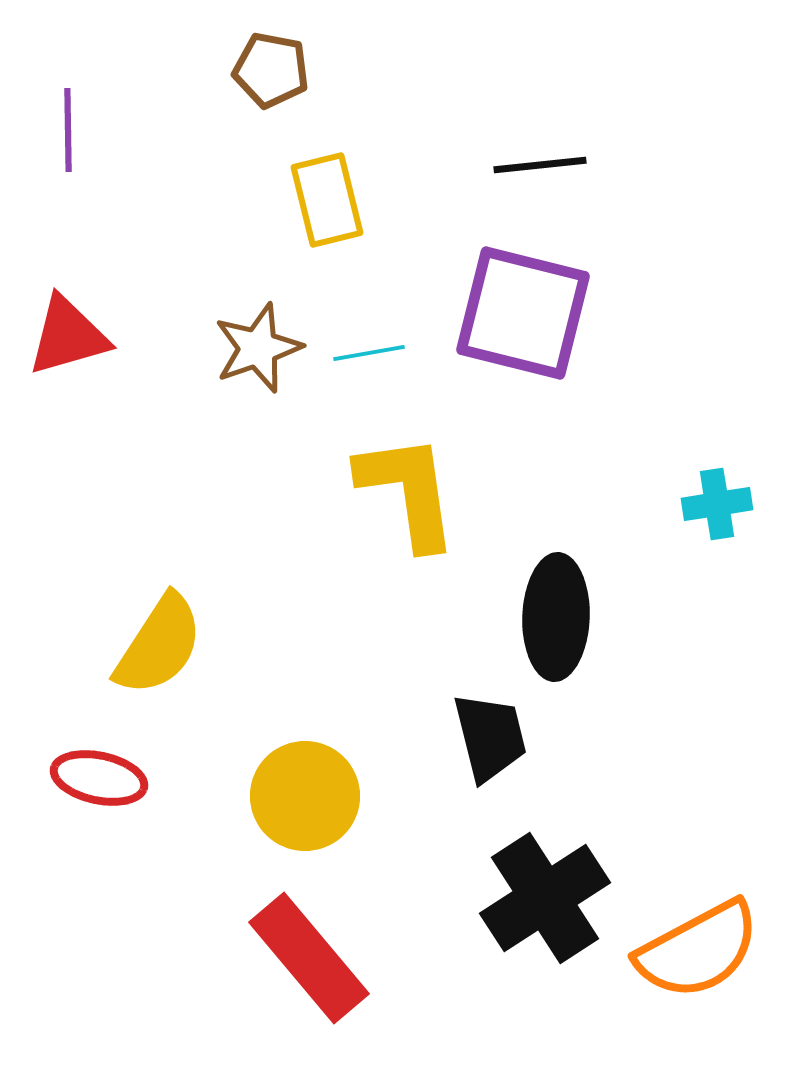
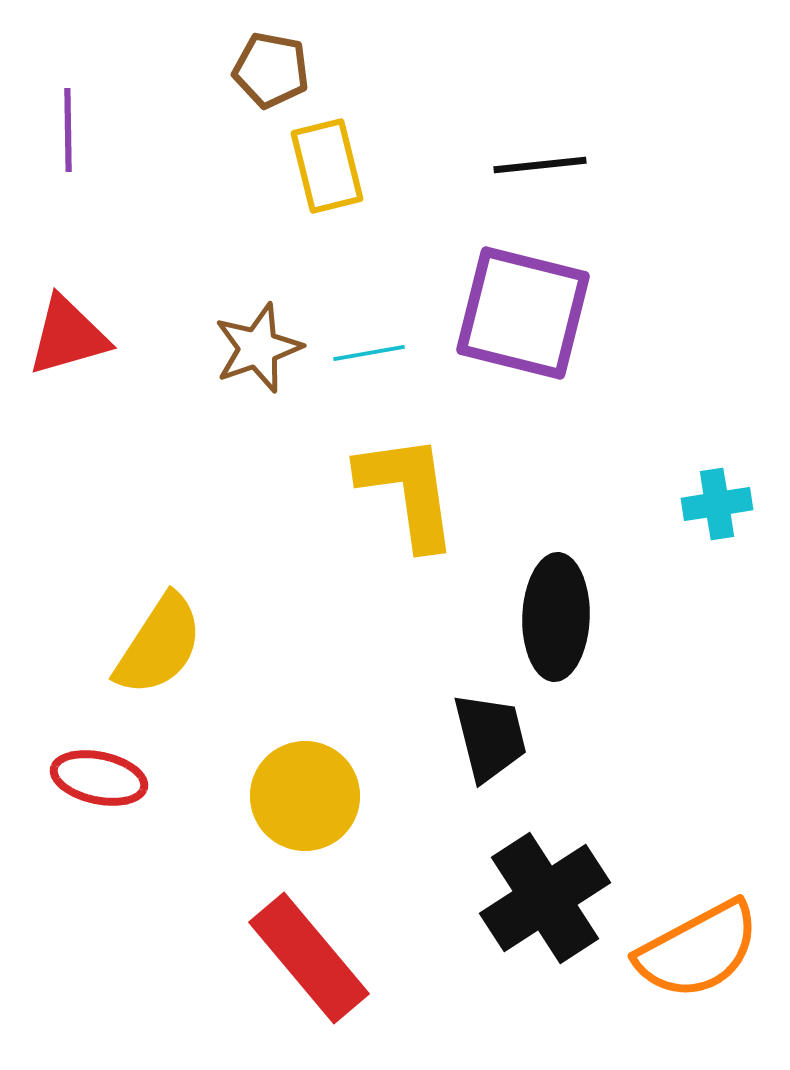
yellow rectangle: moved 34 px up
